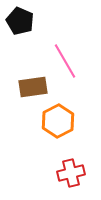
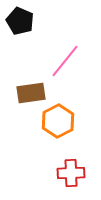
pink line: rotated 69 degrees clockwise
brown rectangle: moved 2 px left, 6 px down
red cross: rotated 12 degrees clockwise
